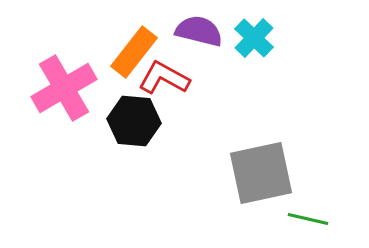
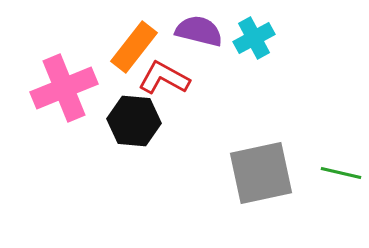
cyan cross: rotated 18 degrees clockwise
orange rectangle: moved 5 px up
pink cross: rotated 8 degrees clockwise
green line: moved 33 px right, 46 px up
